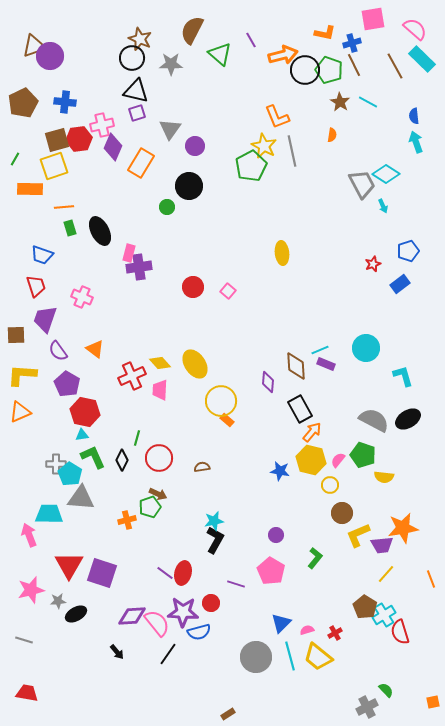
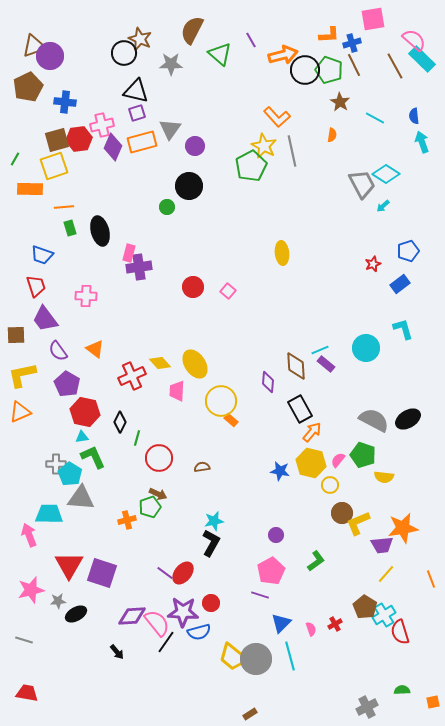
pink semicircle at (415, 29): moved 1 px left, 11 px down
orange L-shape at (325, 33): moved 4 px right, 2 px down; rotated 15 degrees counterclockwise
black circle at (132, 58): moved 8 px left, 5 px up
cyan line at (368, 102): moved 7 px right, 16 px down
brown pentagon at (23, 103): moved 5 px right, 16 px up
orange L-shape at (277, 117): rotated 20 degrees counterclockwise
cyan arrow at (416, 142): moved 6 px right
orange rectangle at (141, 163): moved 1 px right, 21 px up; rotated 44 degrees clockwise
cyan arrow at (383, 206): rotated 72 degrees clockwise
black ellipse at (100, 231): rotated 12 degrees clockwise
pink cross at (82, 297): moved 4 px right, 1 px up; rotated 20 degrees counterclockwise
purple trapezoid at (45, 319): rotated 56 degrees counterclockwise
purple rectangle at (326, 364): rotated 18 degrees clockwise
yellow L-shape at (22, 375): rotated 16 degrees counterclockwise
cyan L-shape at (403, 376): moved 47 px up
pink trapezoid at (160, 390): moved 17 px right, 1 px down
orange rectangle at (227, 420): moved 4 px right
cyan triangle at (82, 435): moved 2 px down
black diamond at (122, 460): moved 2 px left, 38 px up
yellow hexagon at (311, 460): moved 3 px down
yellow L-shape at (358, 535): moved 12 px up
black L-shape at (215, 540): moved 4 px left, 3 px down
green L-shape at (315, 558): moved 1 px right, 3 px down; rotated 15 degrees clockwise
pink pentagon at (271, 571): rotated 12 degrees clockwise
red ellipse at (183, 573): rotated 25 degrees clockwise
purple line at (236, 584): moved 24 px right, 11 px down
pink semicircle at (307, 630): moved 4 px right, 1 px up; rotated 88 degrees clockwise
red cross at (335, 633): moved 9 px up
black line at (168, 654): moved 2 px left, 12 px up
gray circle at (256, 657): moved 2 px down
yellow trapezoid at (318, 657): moved 85 px left
green semicircle at (386, 690): moved 16 px right; rotated 49 degrees counterclockwise
brown rectangle at (228, 714): moved 22 px right
